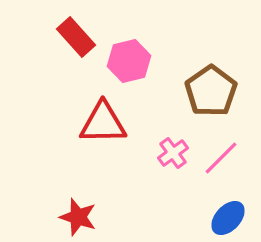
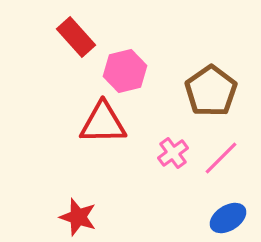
pink hexagon: moved 4 px left, 10 px down
blue ellipse: rotated 15 degrees clockwise
